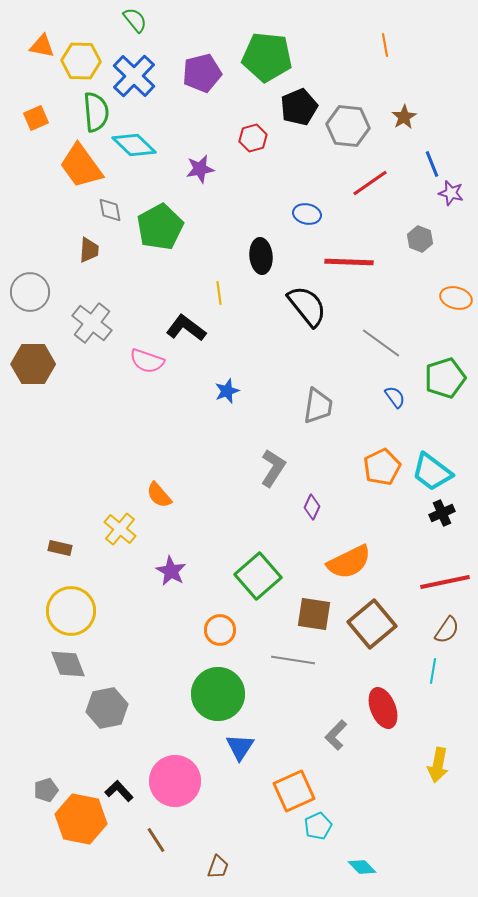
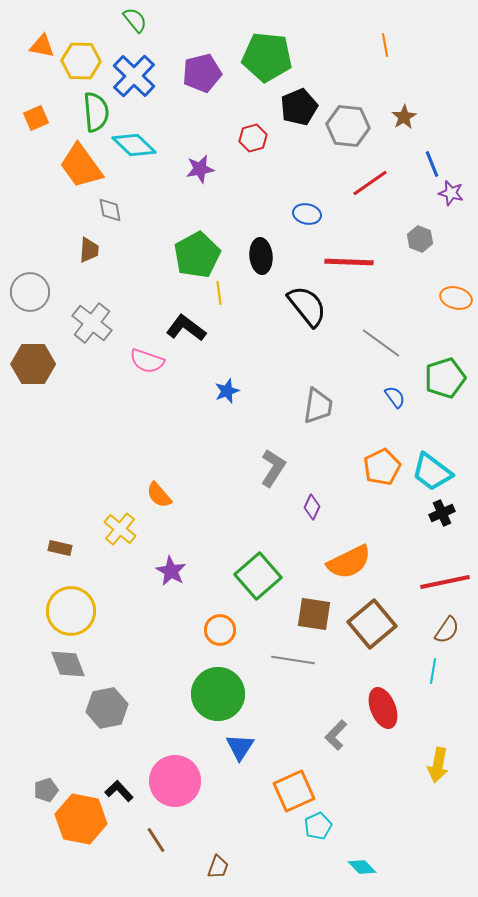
green pentagon at (160, 227): moved 37 px right, 28 px down
